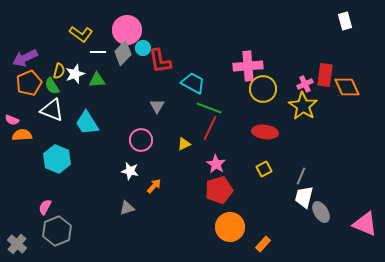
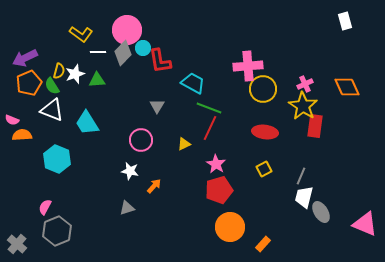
red rectangle at (325, 75): moved 10 px left, 51 px down
